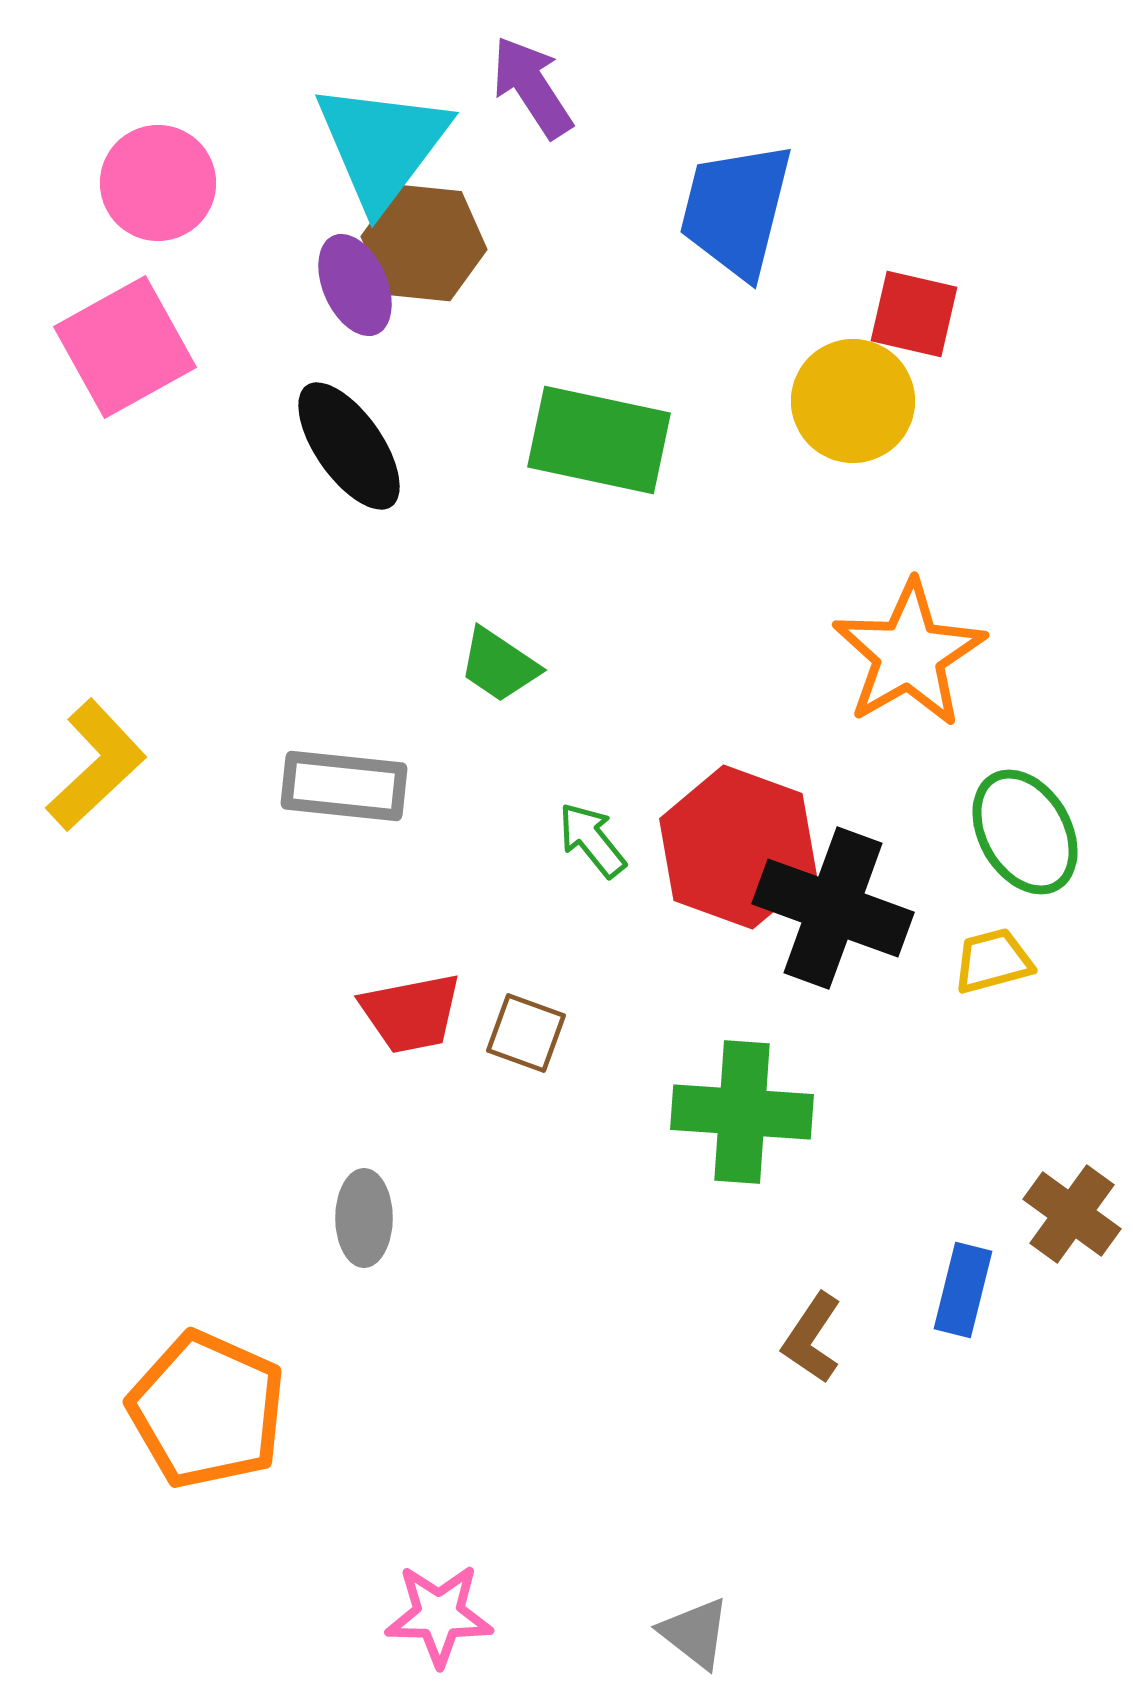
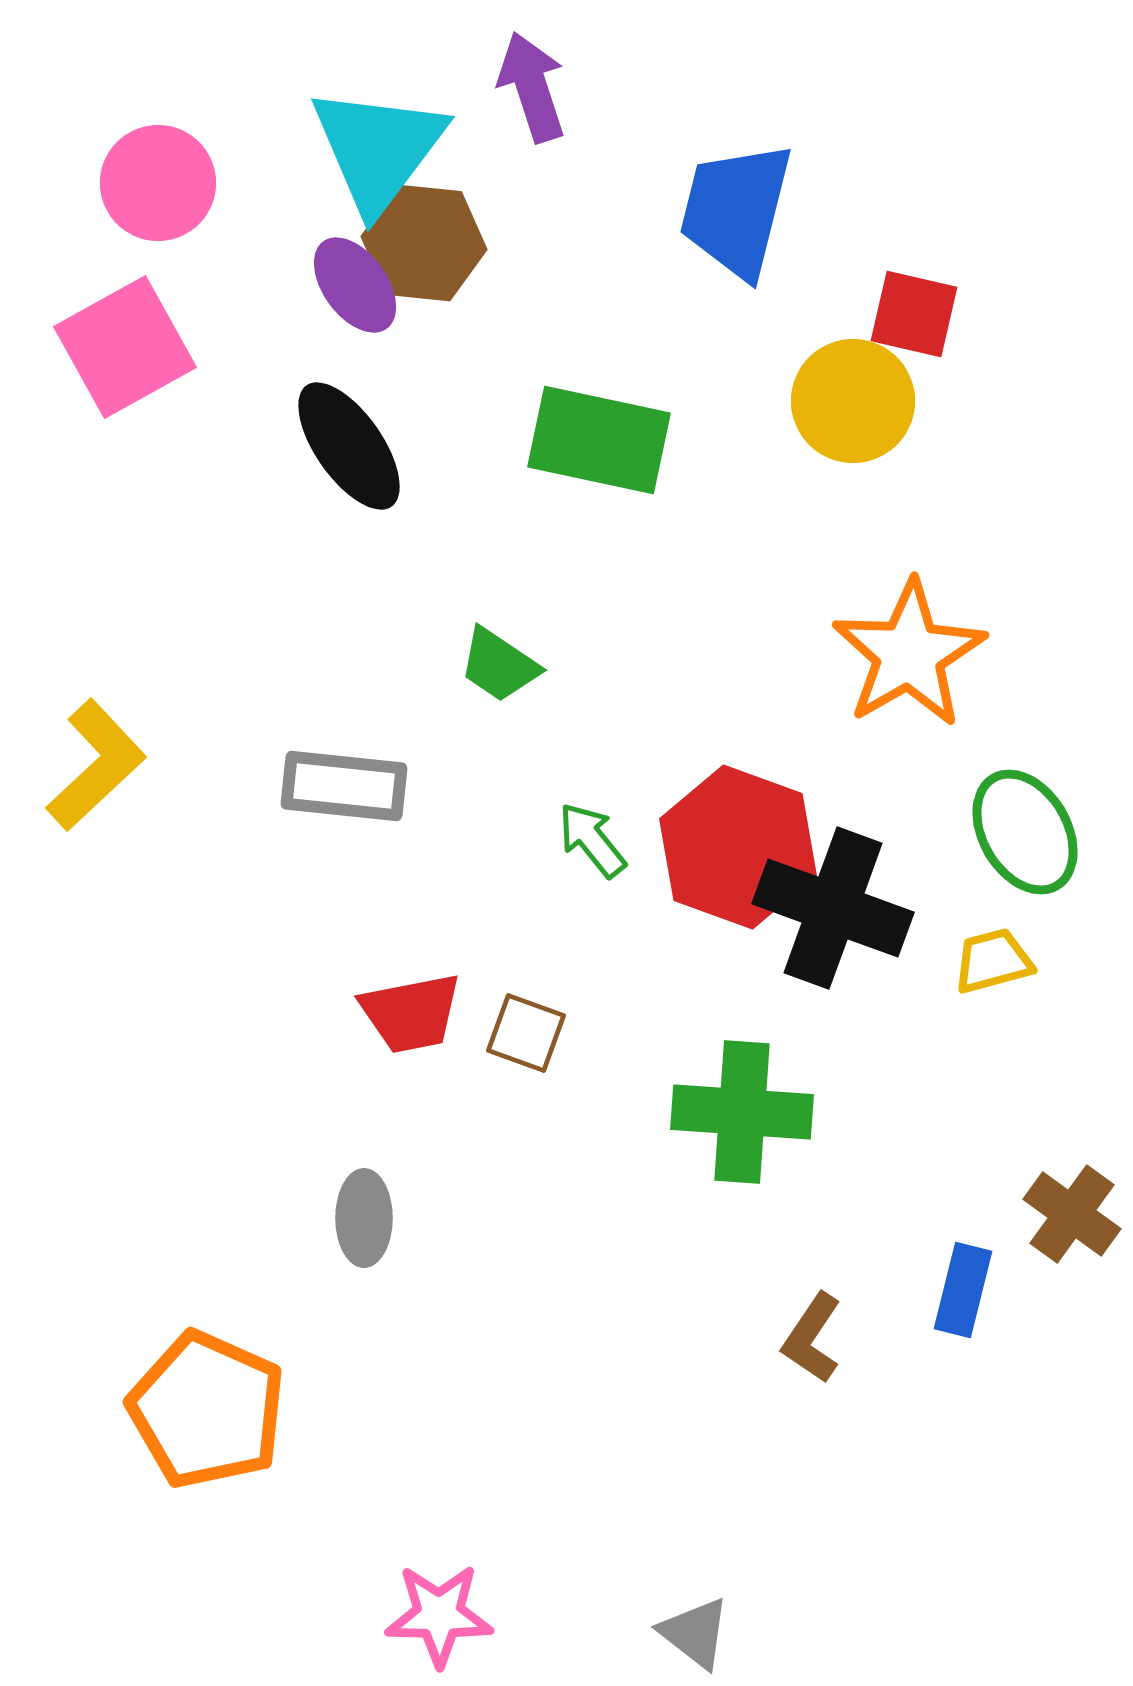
purple arrow: rotated 15 degrees clockwise
cyan triangle: moved 4 px left, 4 px down
purple ellipse: rotated 12 degrees counterclockwise
